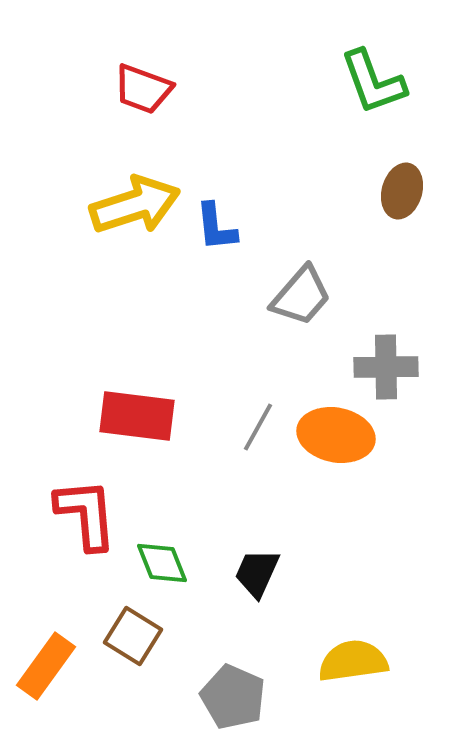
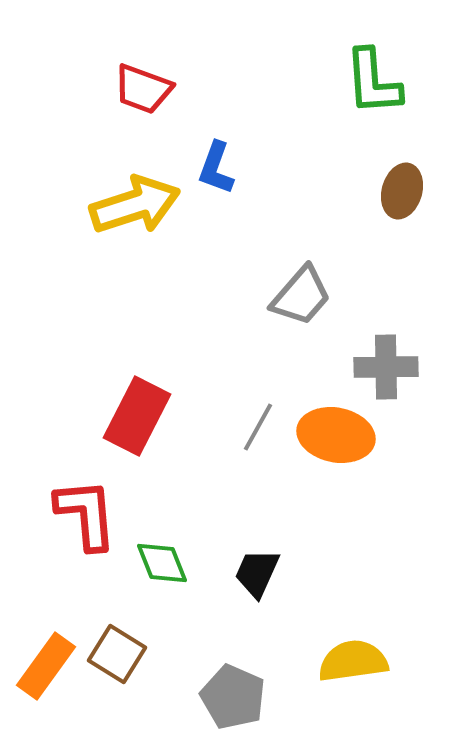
green L-shape: rotated 16 degrees clockwise
blue L-shape: moved 59 px up; rotated 26 degrees clockwise
red rectangle: rotated 70 degrees counterclockwise
brown square: moved 16 px left, 18 px down
